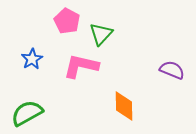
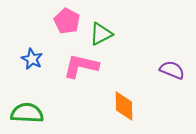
green triangle: rotated 20 degrees clockwise
blue star: rotated 15 degrees counterclockwise
green semicircle: rotated 32 degrees clockwise
